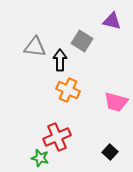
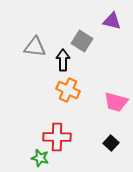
black arrow: moved 3 px right
red cross: rotated 24 degrees clockwise
black square: moved 1 px right, 9 px up
